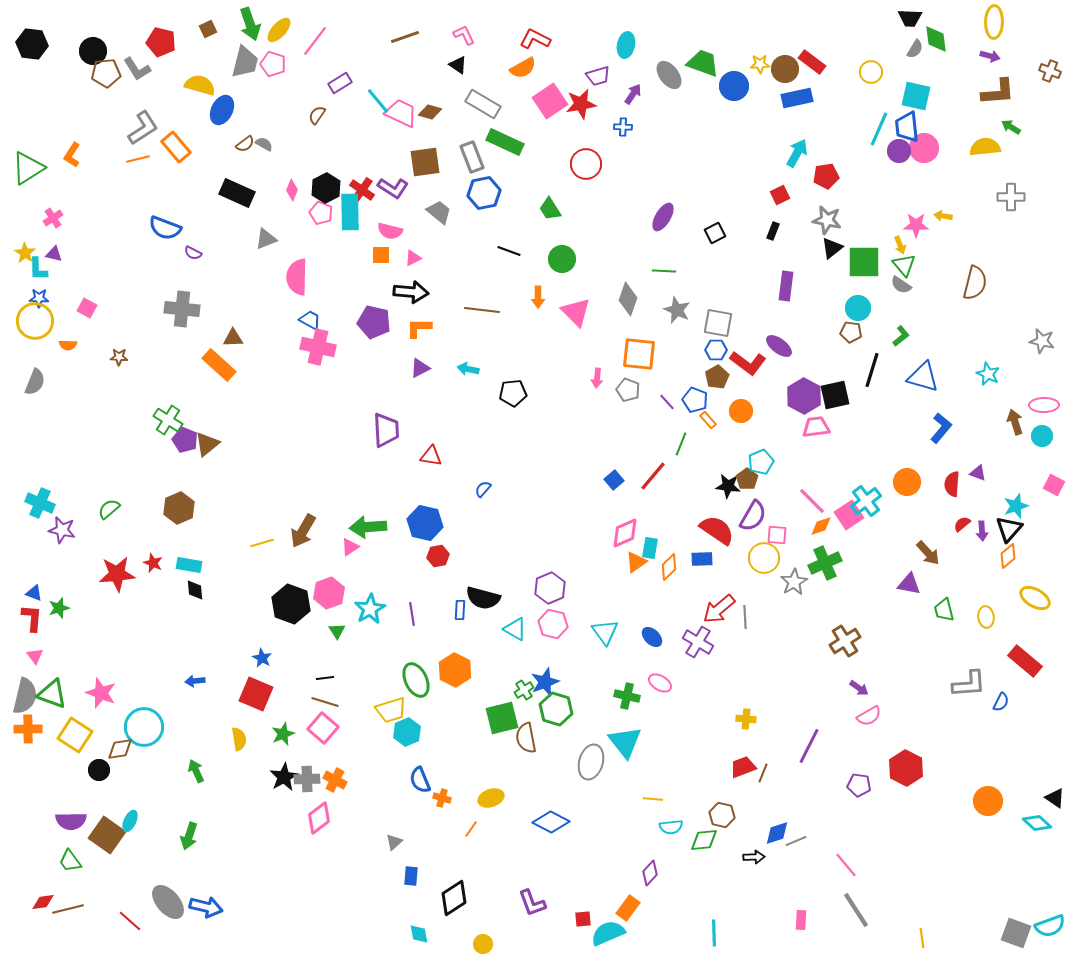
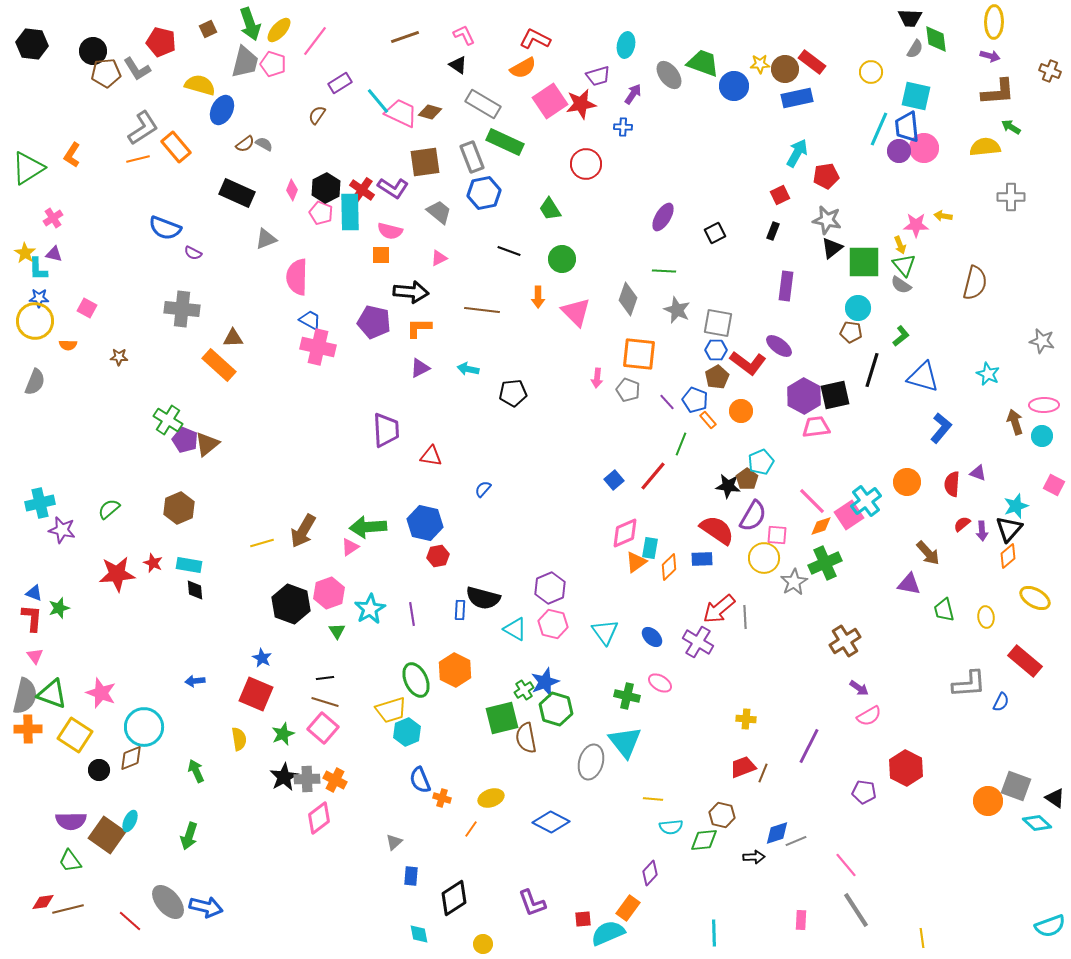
pink triangle at (413, 258): moved 26 px right
cyan cross at (40, 503): rotated 36 degrees counterclockwise
brown diamond at (120, 749): moved 11 px right, 9 px down; rotated 12 degrees counterclockwise
purple pentagon at (859, 785): moved 5 px right, 7 px down
gray square at (1016, 933): moved 147 px up
